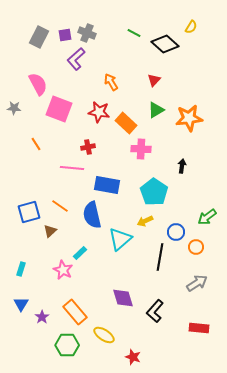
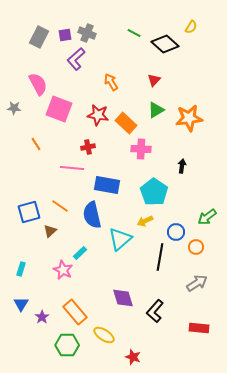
red star at (99, 112): moved 1 px left, 3 px down
